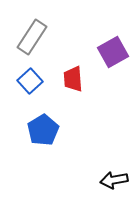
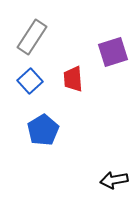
purple square: rotated 12 degrees clockwise
